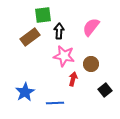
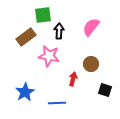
brown rectangle: moved 4 px left
pink star: moved 15 px left
black square: rotated 32 degrees counterclockwise
blue line: moved 2 px right
